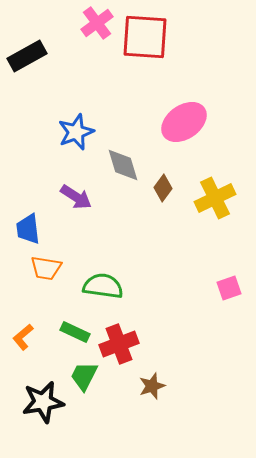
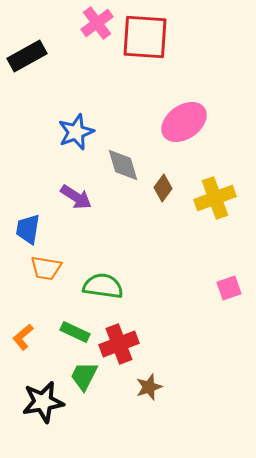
yellow cross: rotated 6 degrees clockwise
blue trapezoid: rotated 16 degrees clockwise
brown star: moved 3 px left, 1 px down
